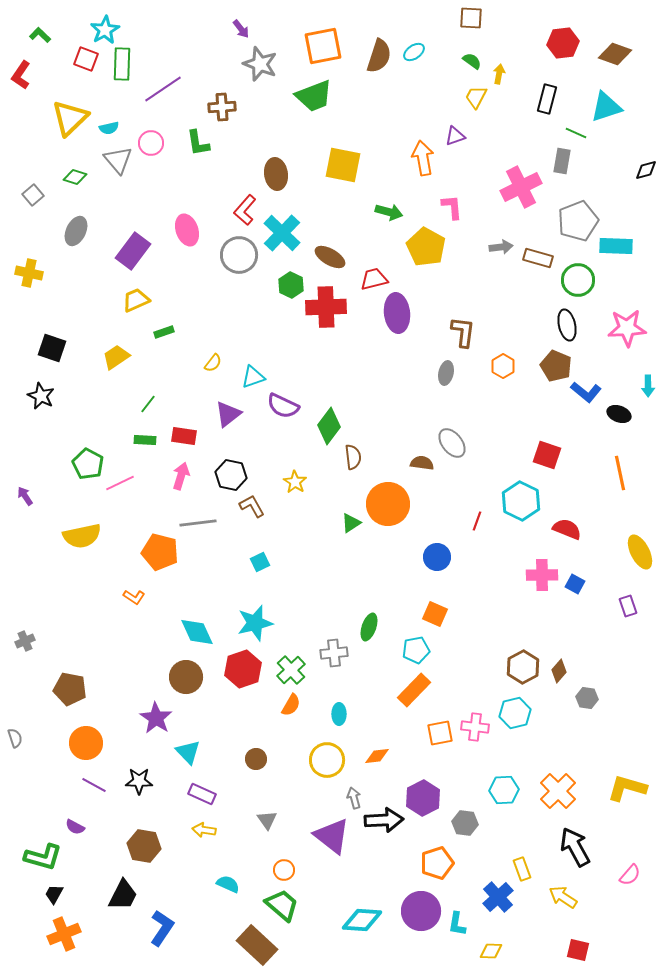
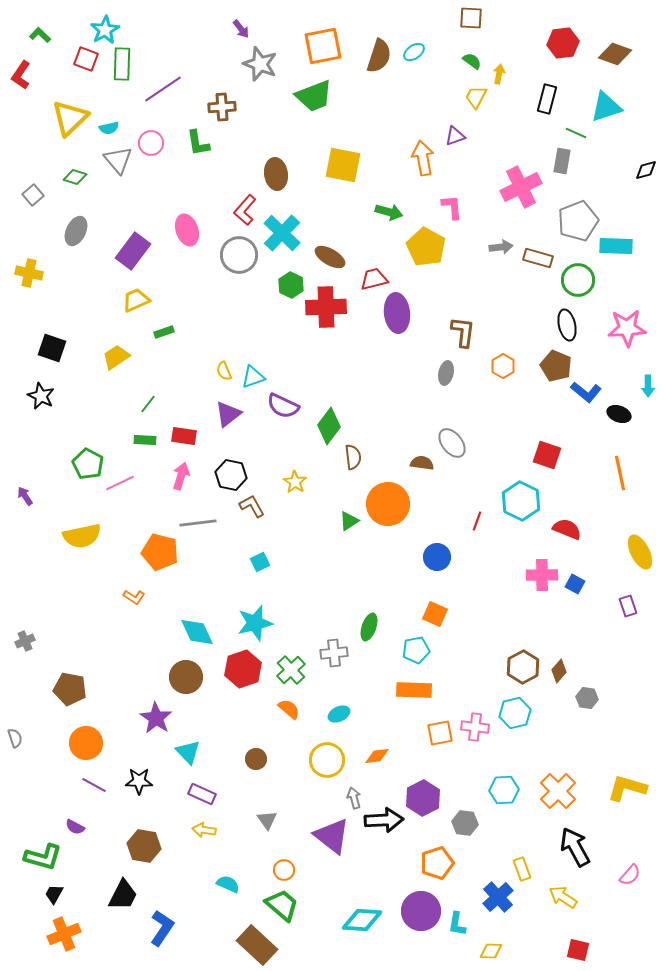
yellow semicircle at (213, 363): moved 11 px right, 8 px down; rotated 120 degrees clockwise
green triangle at (351, 523): moved 2 px left, 2 px up
orange rectangle at (414, 690): rotated 48 degrees clockwise
orange semicircle at (291, 705): moved 2 px left, 4 px down; rotated 80 degrees counterclockwise
cyan ellipse at (339, 714): rotated 65 degrees clockwise
